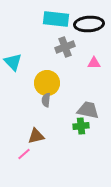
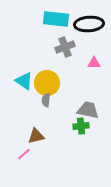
cyan triangle: moved 11 px right, 19 px down; rotated 12 degrees counterclockwise
